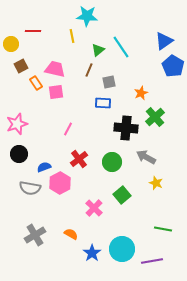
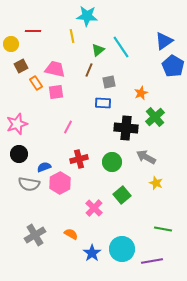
pink line: moved 2 px up
red cross: rotated 24 degrees clockwise
gray semicircle: moved 1 px left, 4 px up
